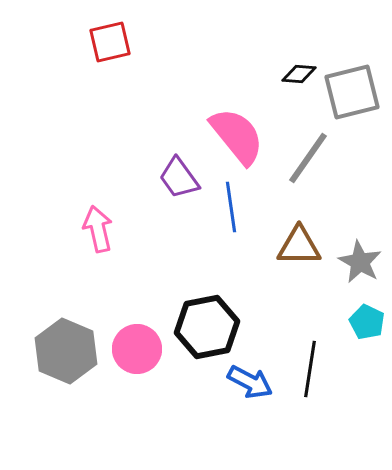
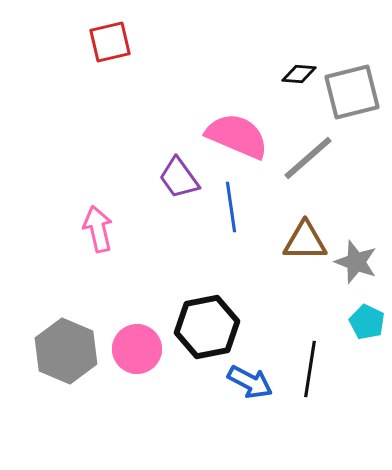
pink semicircle: rotated 28 degrees counterclockwise
gray line: rotated 14 degrees clockwise
brown triangle: moved 6 px right, 5 px up
gray star: moved 4 px left; rotated 9 degrees counterclockwise
